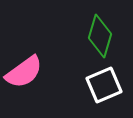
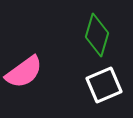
green diamond: moved 3 px left, 1 px up
